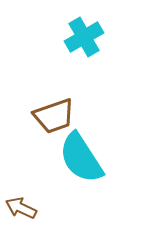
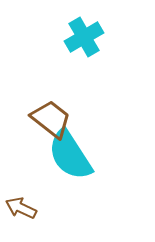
brown trapezoid: moved 3 px left, 3 px down; rotated 123 degrees counterclockwise
cyan semicircle: moved 11 px left, 3 px up
